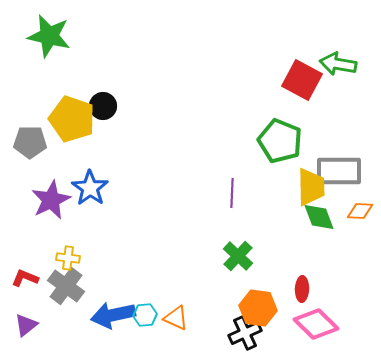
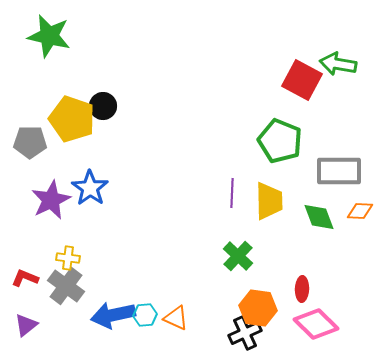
yellow trapezoid: moved 42 px left, 14 px down
